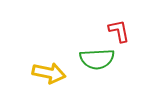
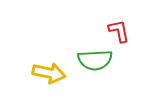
green semicircle: moved 2 px left, 1 px down
